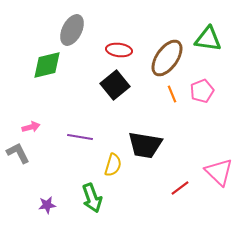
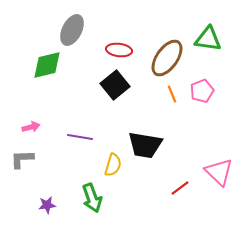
gray L-shape: moved 4 px right, 6 px down; rotated 65 degrees counterclockwise
